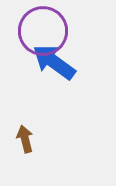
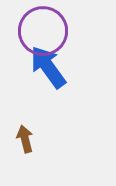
blue arrow: moved 6 px left, 5 px down; rotated 18 degrees clockwise
